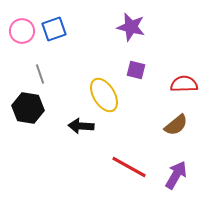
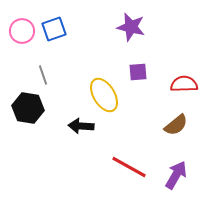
purple square: moved 2 px right, 2 px down; rotated 18 degrees counterclockwise
gray line: moved 3 px right, 1 px down
